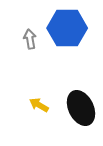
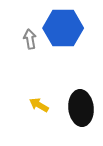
blue hexagon: moved 4 px left
black ellipse: rotated 20 degrees clockwise
